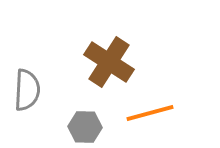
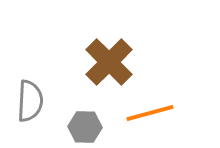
brown cross: rotated 12 degrees clockwise
gray semicircle: moved 3 px right, 11 px down
